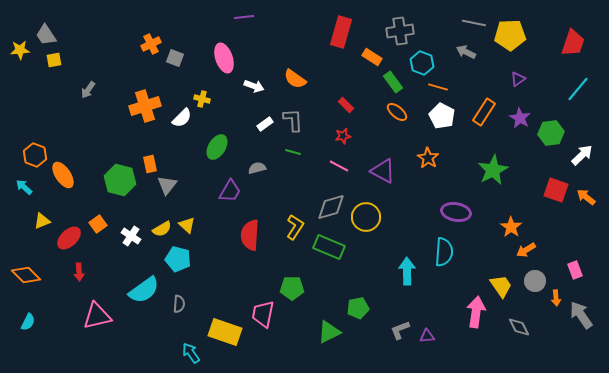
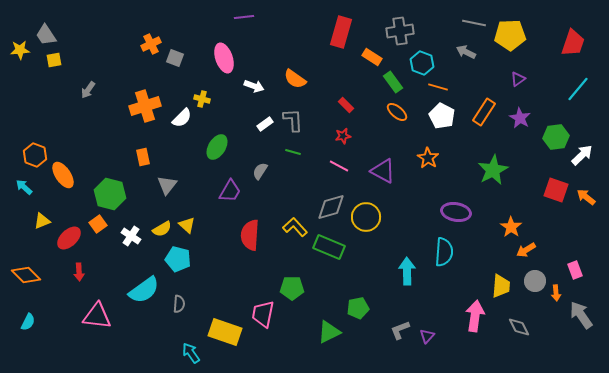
green hexagon at (551, 133): moved 5 px right, 4 px down
orange rectangle at (150, 164): moved 7 px left, 7 px up
gray semicircle at (257, 168): moved 3 px right, 3 px down; rotated 42 degrees counterclockwise
green hexagon at (120, 180): moved 10 px left, 14 px down
yellow L-shape at (295, 227): rotated 75 degrees counterclockwise
yellow trapezoid at (501, 286): rotated 40 degrees clockwise
orange arrow at (556, 298): moved 5 px up
pink arrow at (476, 312): moved 1 px left, 4 px down
pink triangle at (97, 316): rotated 20 degrees clockwise
purple triangle at (427, 336): rotated 42 degrees counterclockwise
